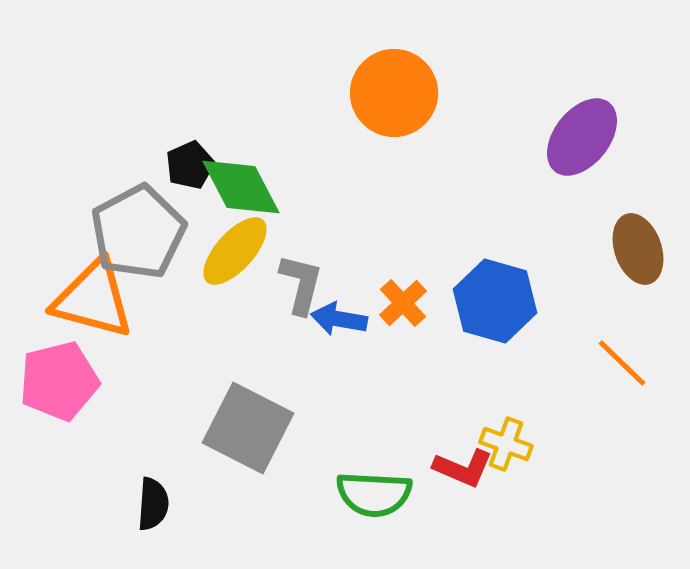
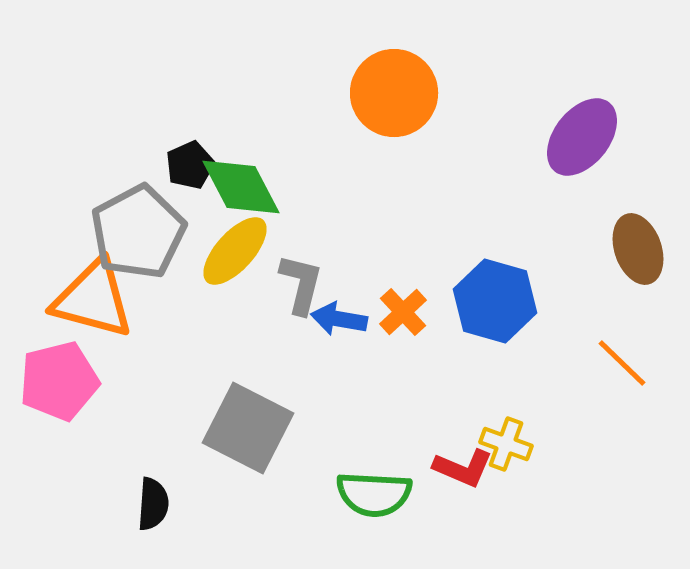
orange cross: moved 9 px down
